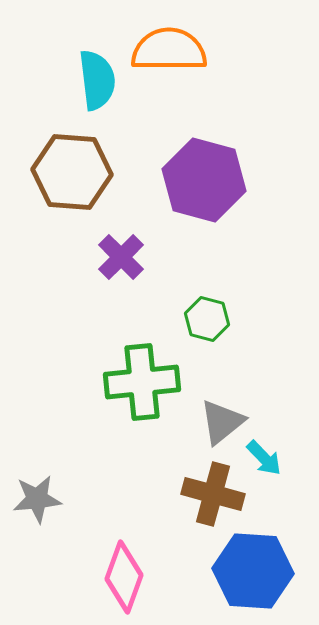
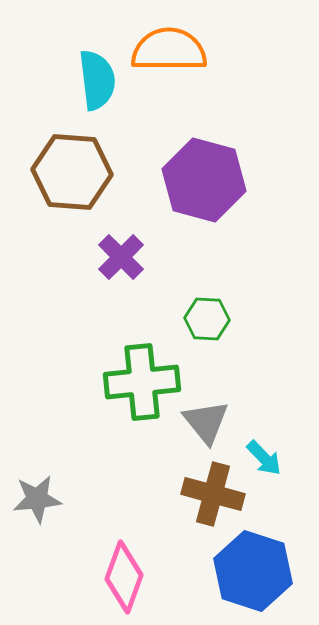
green hexagon: rotated 12 degrees counterclockwise
gray triangle: moved 16 px left; rotated 30 degrees counterclockwise
blue hexagon: rotated 14 degrees clockwise
